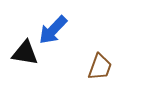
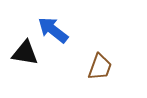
blue arrow: rotated 84 degrees clockwise
